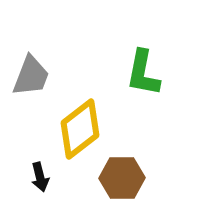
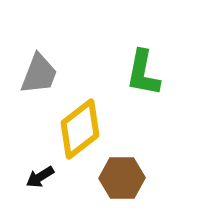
gray trapezoid: moved 8 px right, 2 px up
black arrow: rotated 72 degrees clockwise
